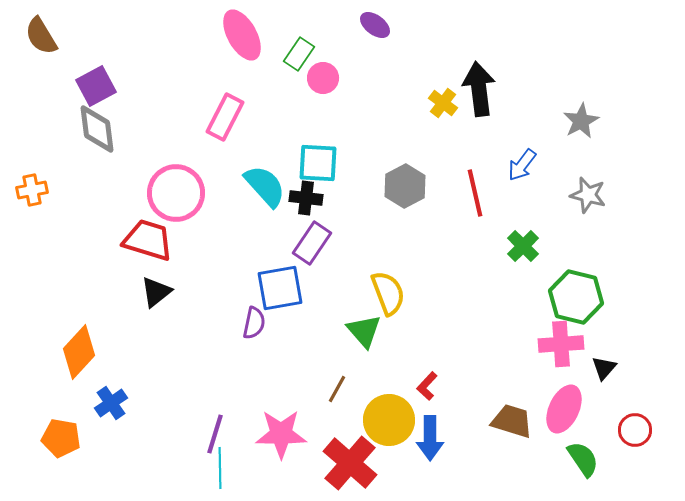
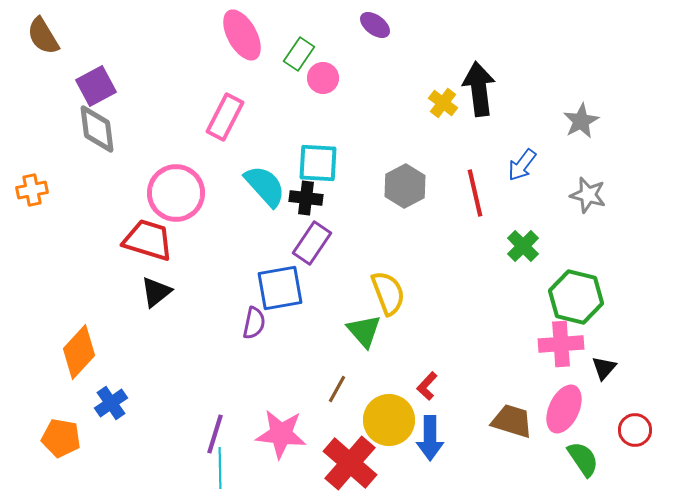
brown semicircle at (41, 36): moved 2 px right
pink star at (281, 434): rotated 6 degrees clockwise
